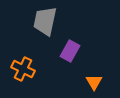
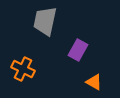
purple rectangle: moved 8 px right, 1 px up
orange triangle: rotated 30 degrees counterclockwise
